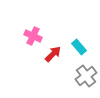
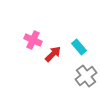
pink cross: moved 4 px down
